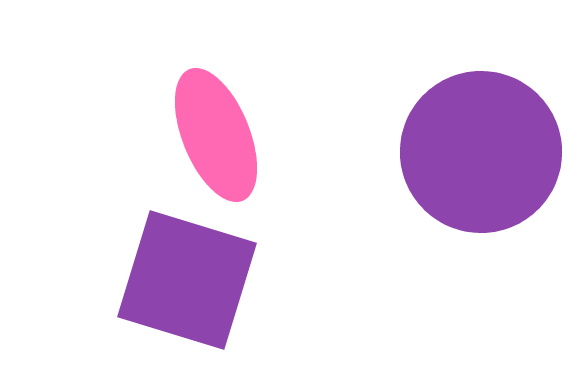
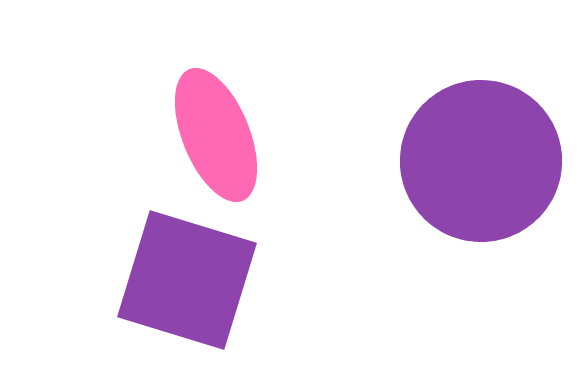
purple circle: moved 9 px down
